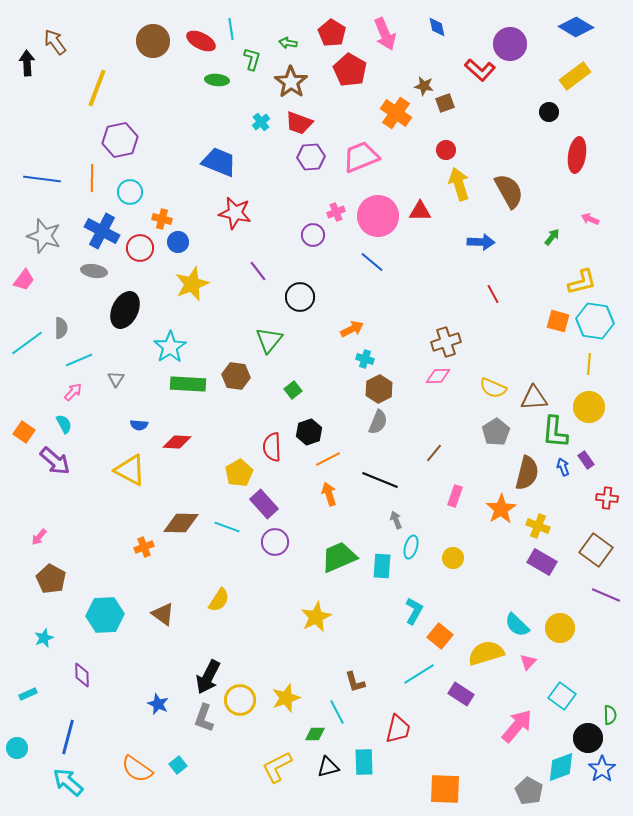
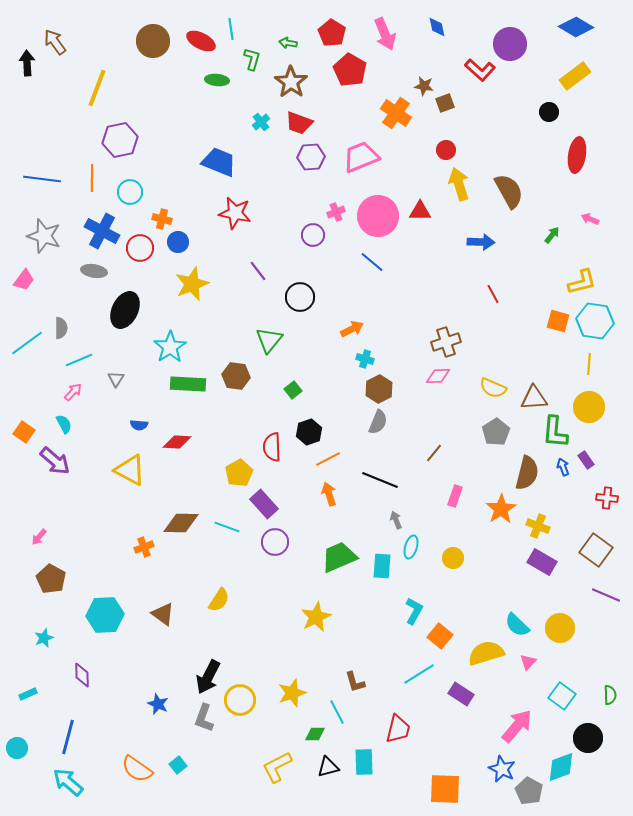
green arrow at (552, 237): moved 2 px up
yellow star at (286, 698): moved 6 px right, 5 px up
green semicircle at (610, 715): moved 20 px up
blue star at (602, 769): moved 100 px left; rotated 12 degrees counterclockwise
